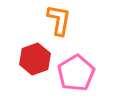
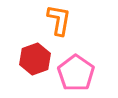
pink pentagon: rotated 6 degrees counterclockwise
